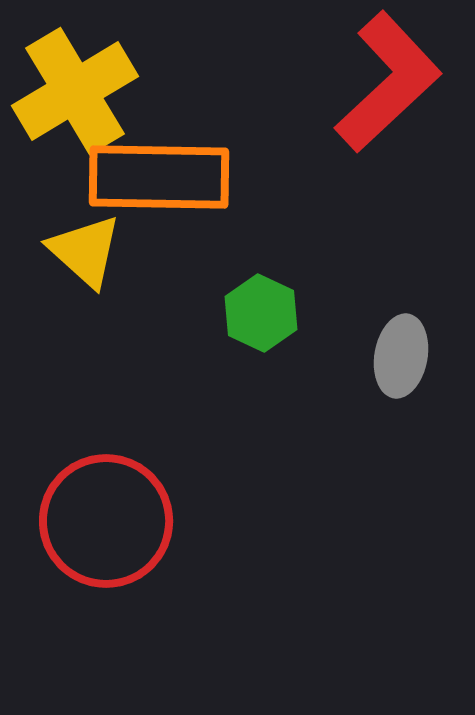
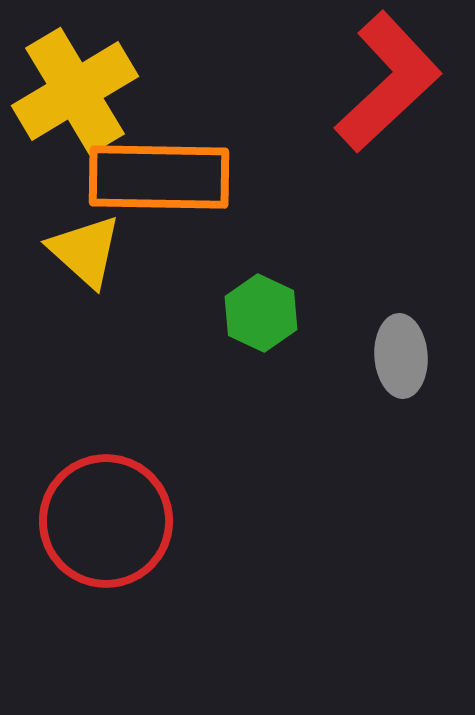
gray ellipse: rotated 14 degrees counterclockwise
